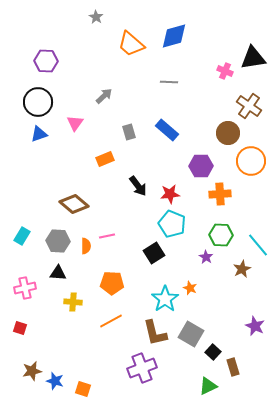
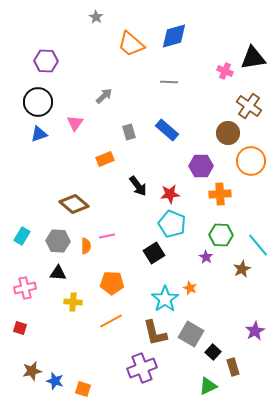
purple star at (255, 326): moved 5 px down; rotated 18 degrees clockwise
